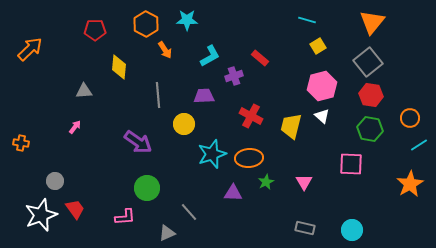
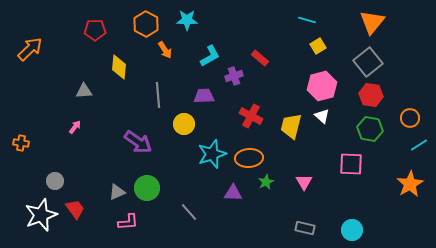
pink L-shape at (125, 217): moved 3 px right, 5 px down
gray triangle at (167, 233): moved 50 px left, 41 px up
